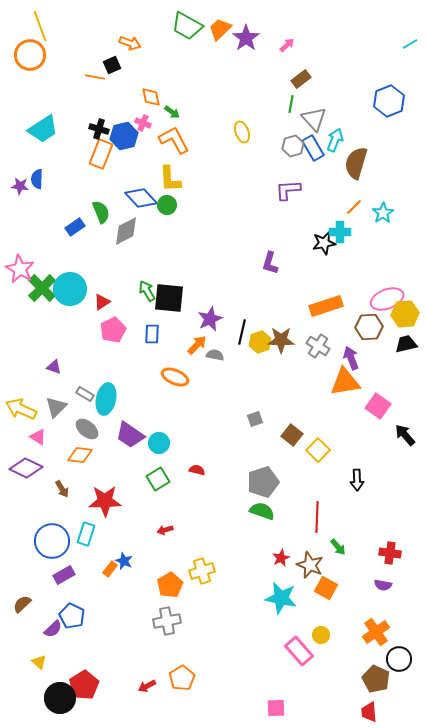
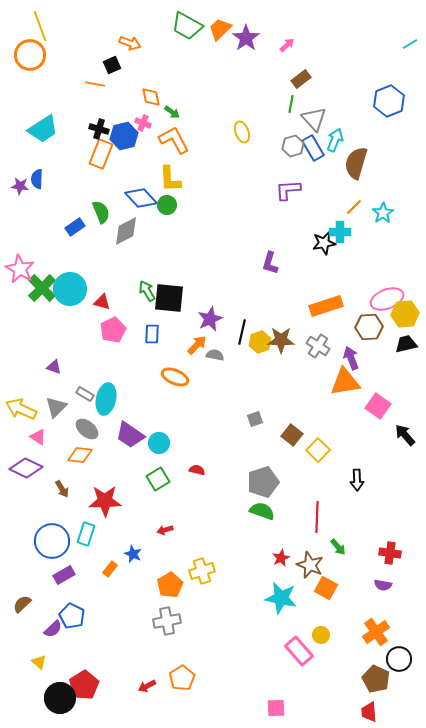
orange line at (95, 77): moved 7 px down
red triangle at (102, 302): rotated 48 degrees clockwise
blue star at (124, 561): moved 9 px right, 7 px up
